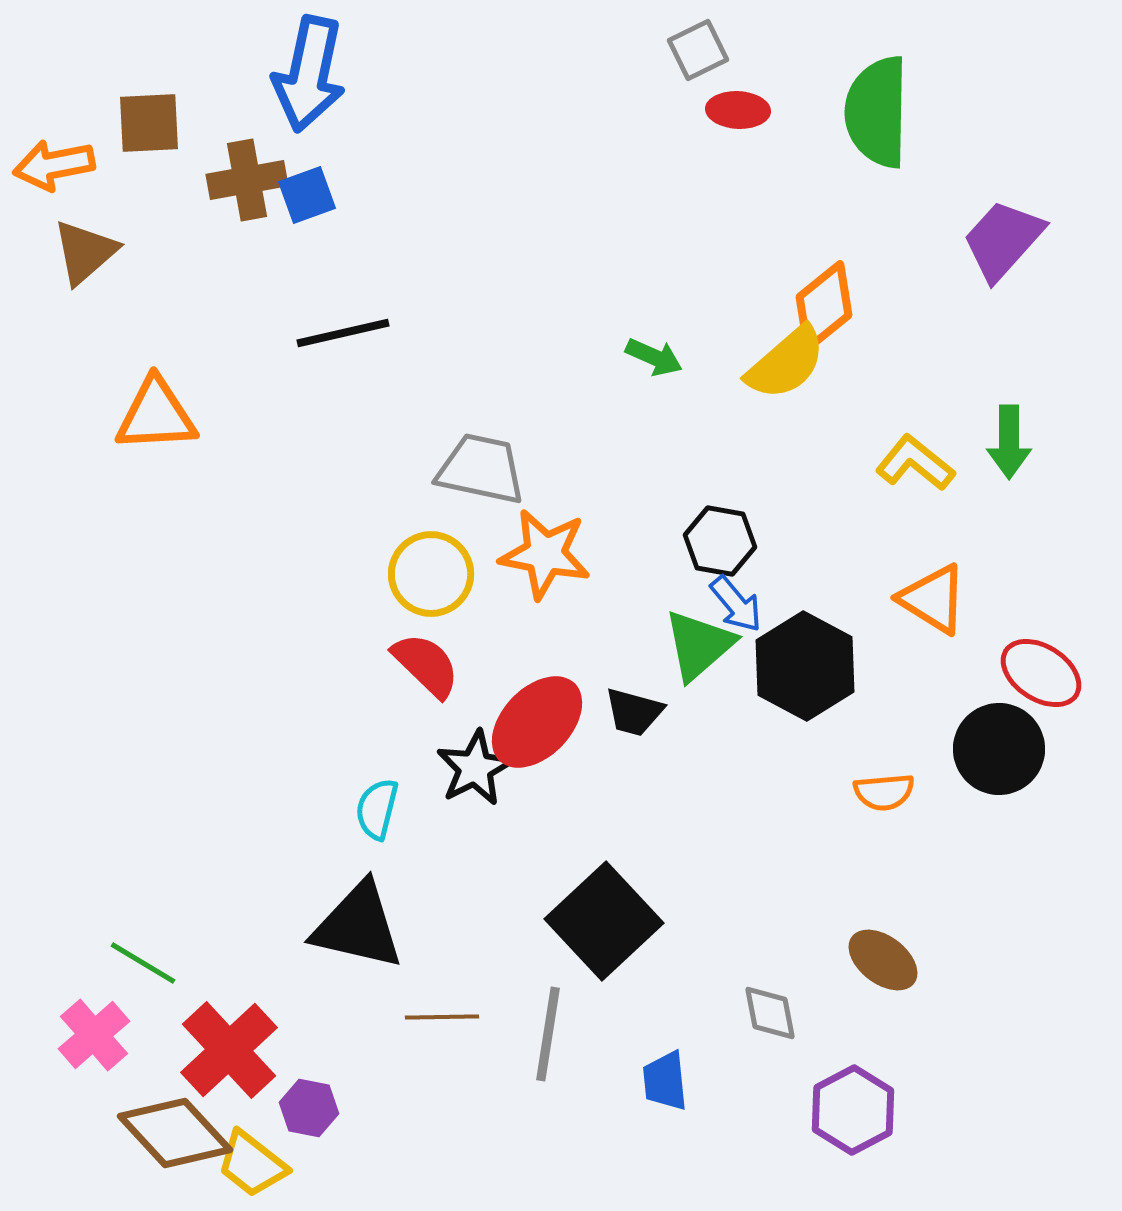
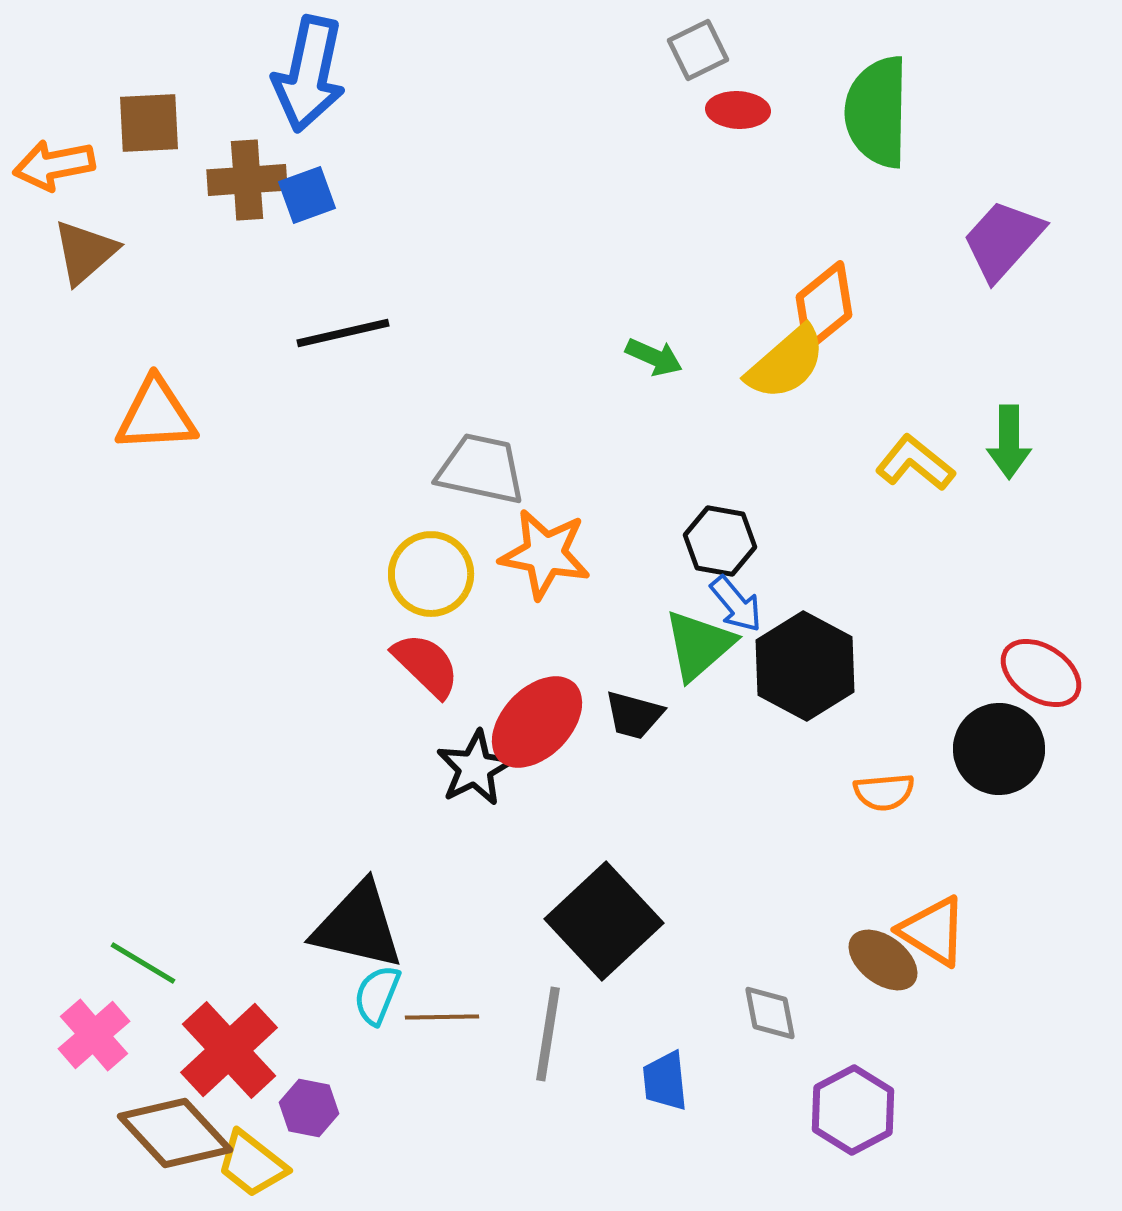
brown cross at (247, 180): rotated 6 degrees clockwise
orange triangle at (933, 599): moved 332 px down
black trapezoid at (634, 712): moved 3 px down
cyan semicircle at (377, 809): moved 186 px down; rotated 8 degrees clockwise
